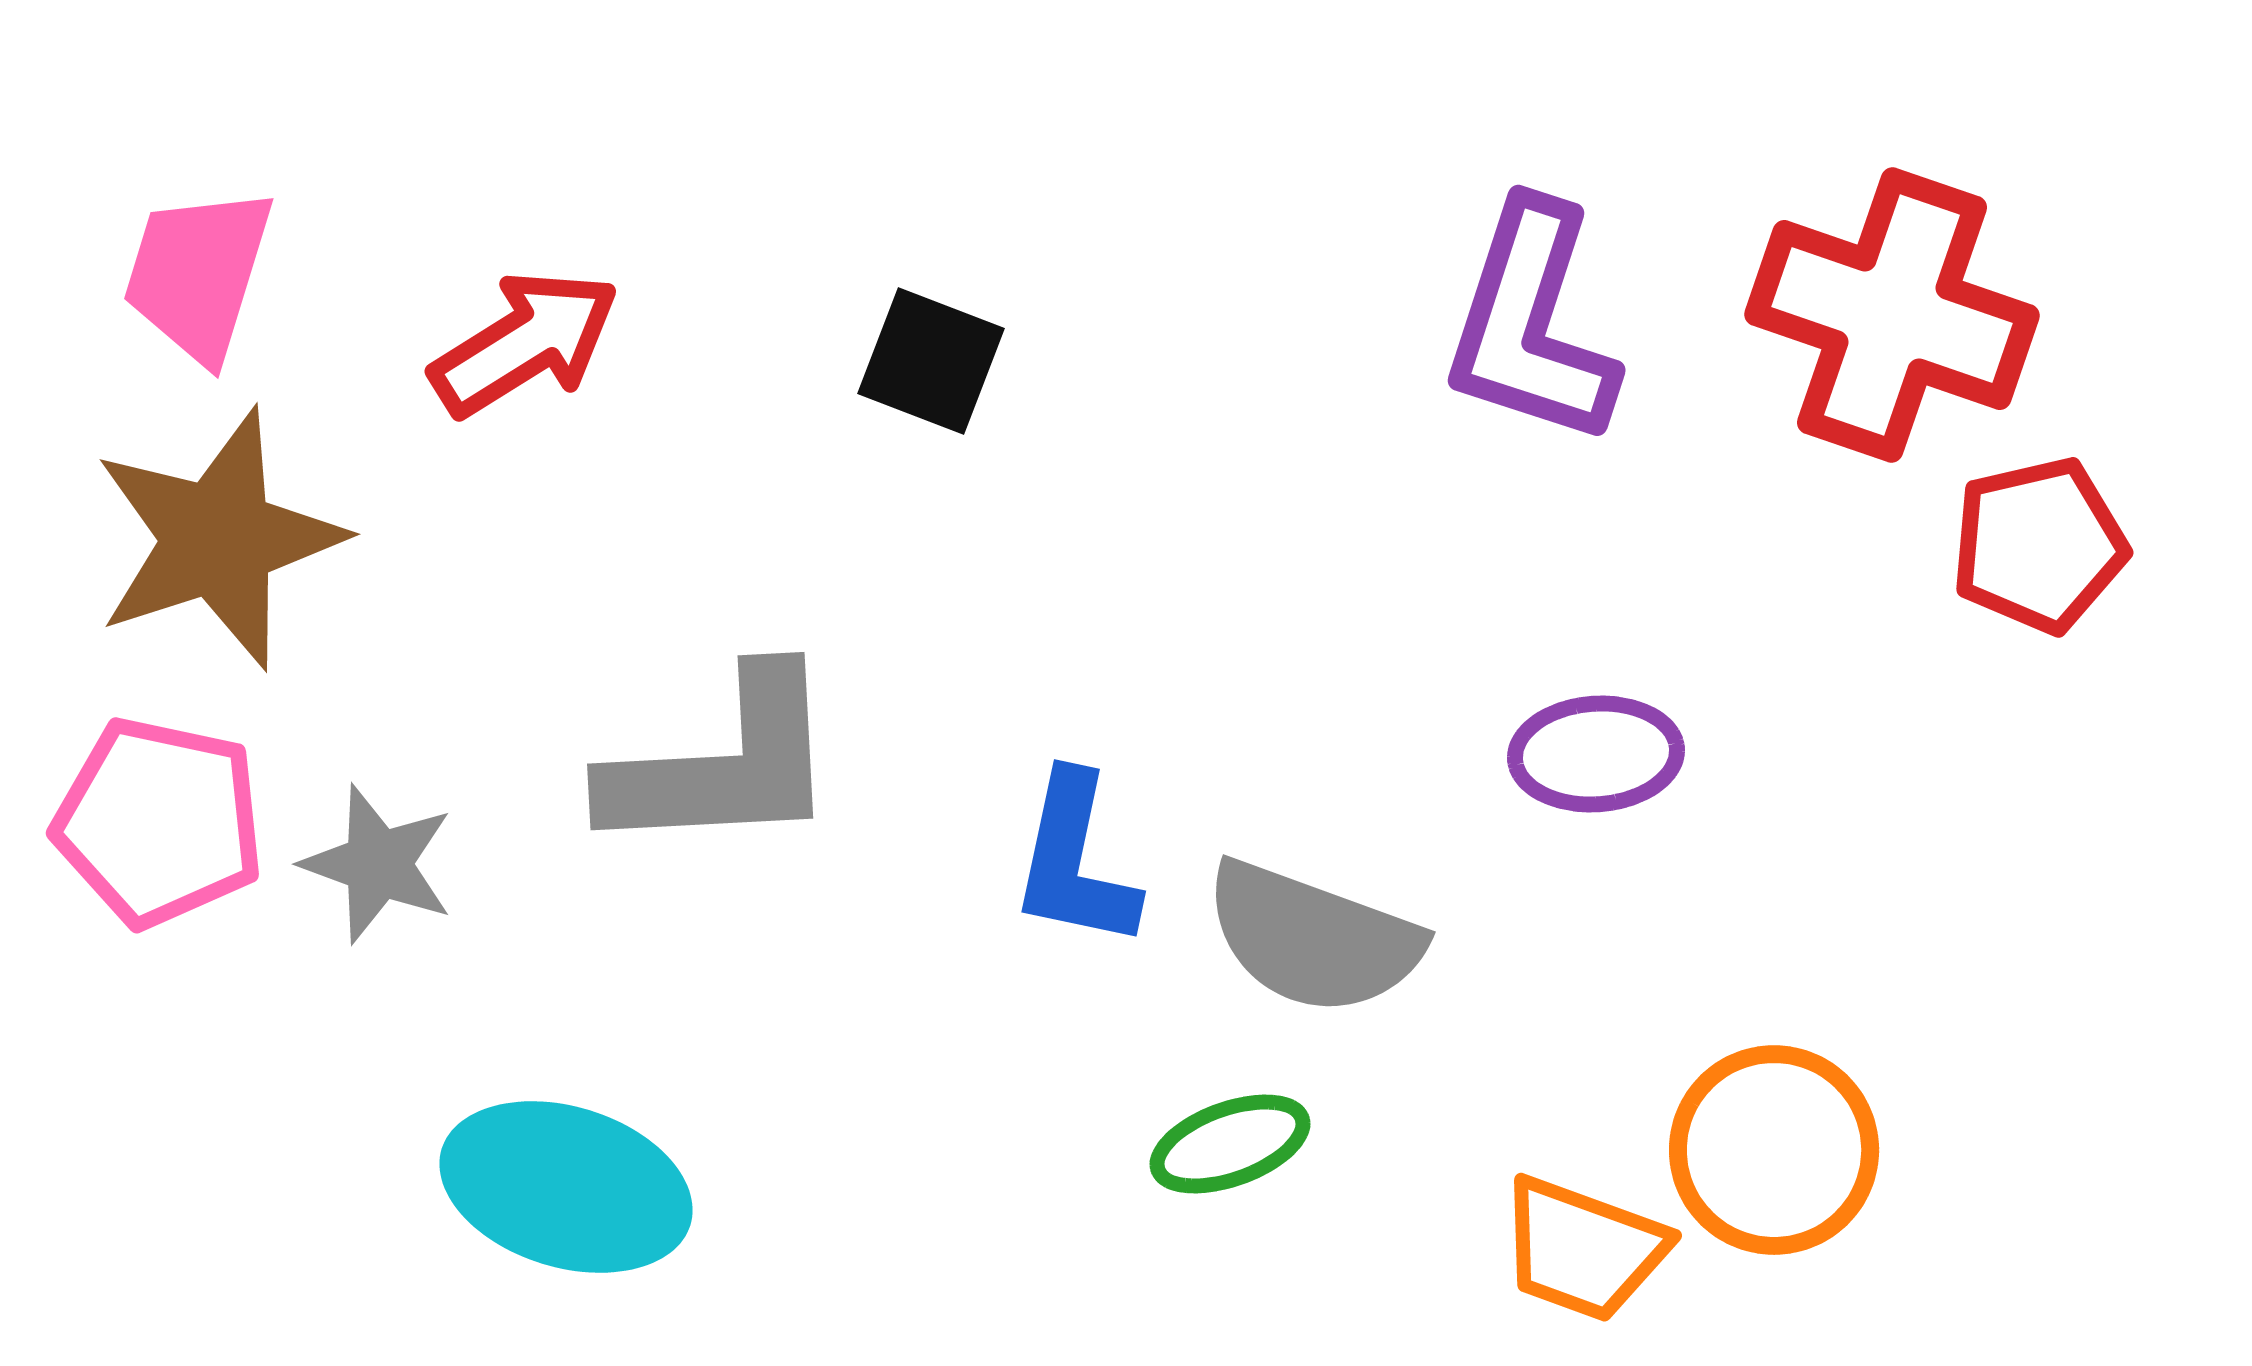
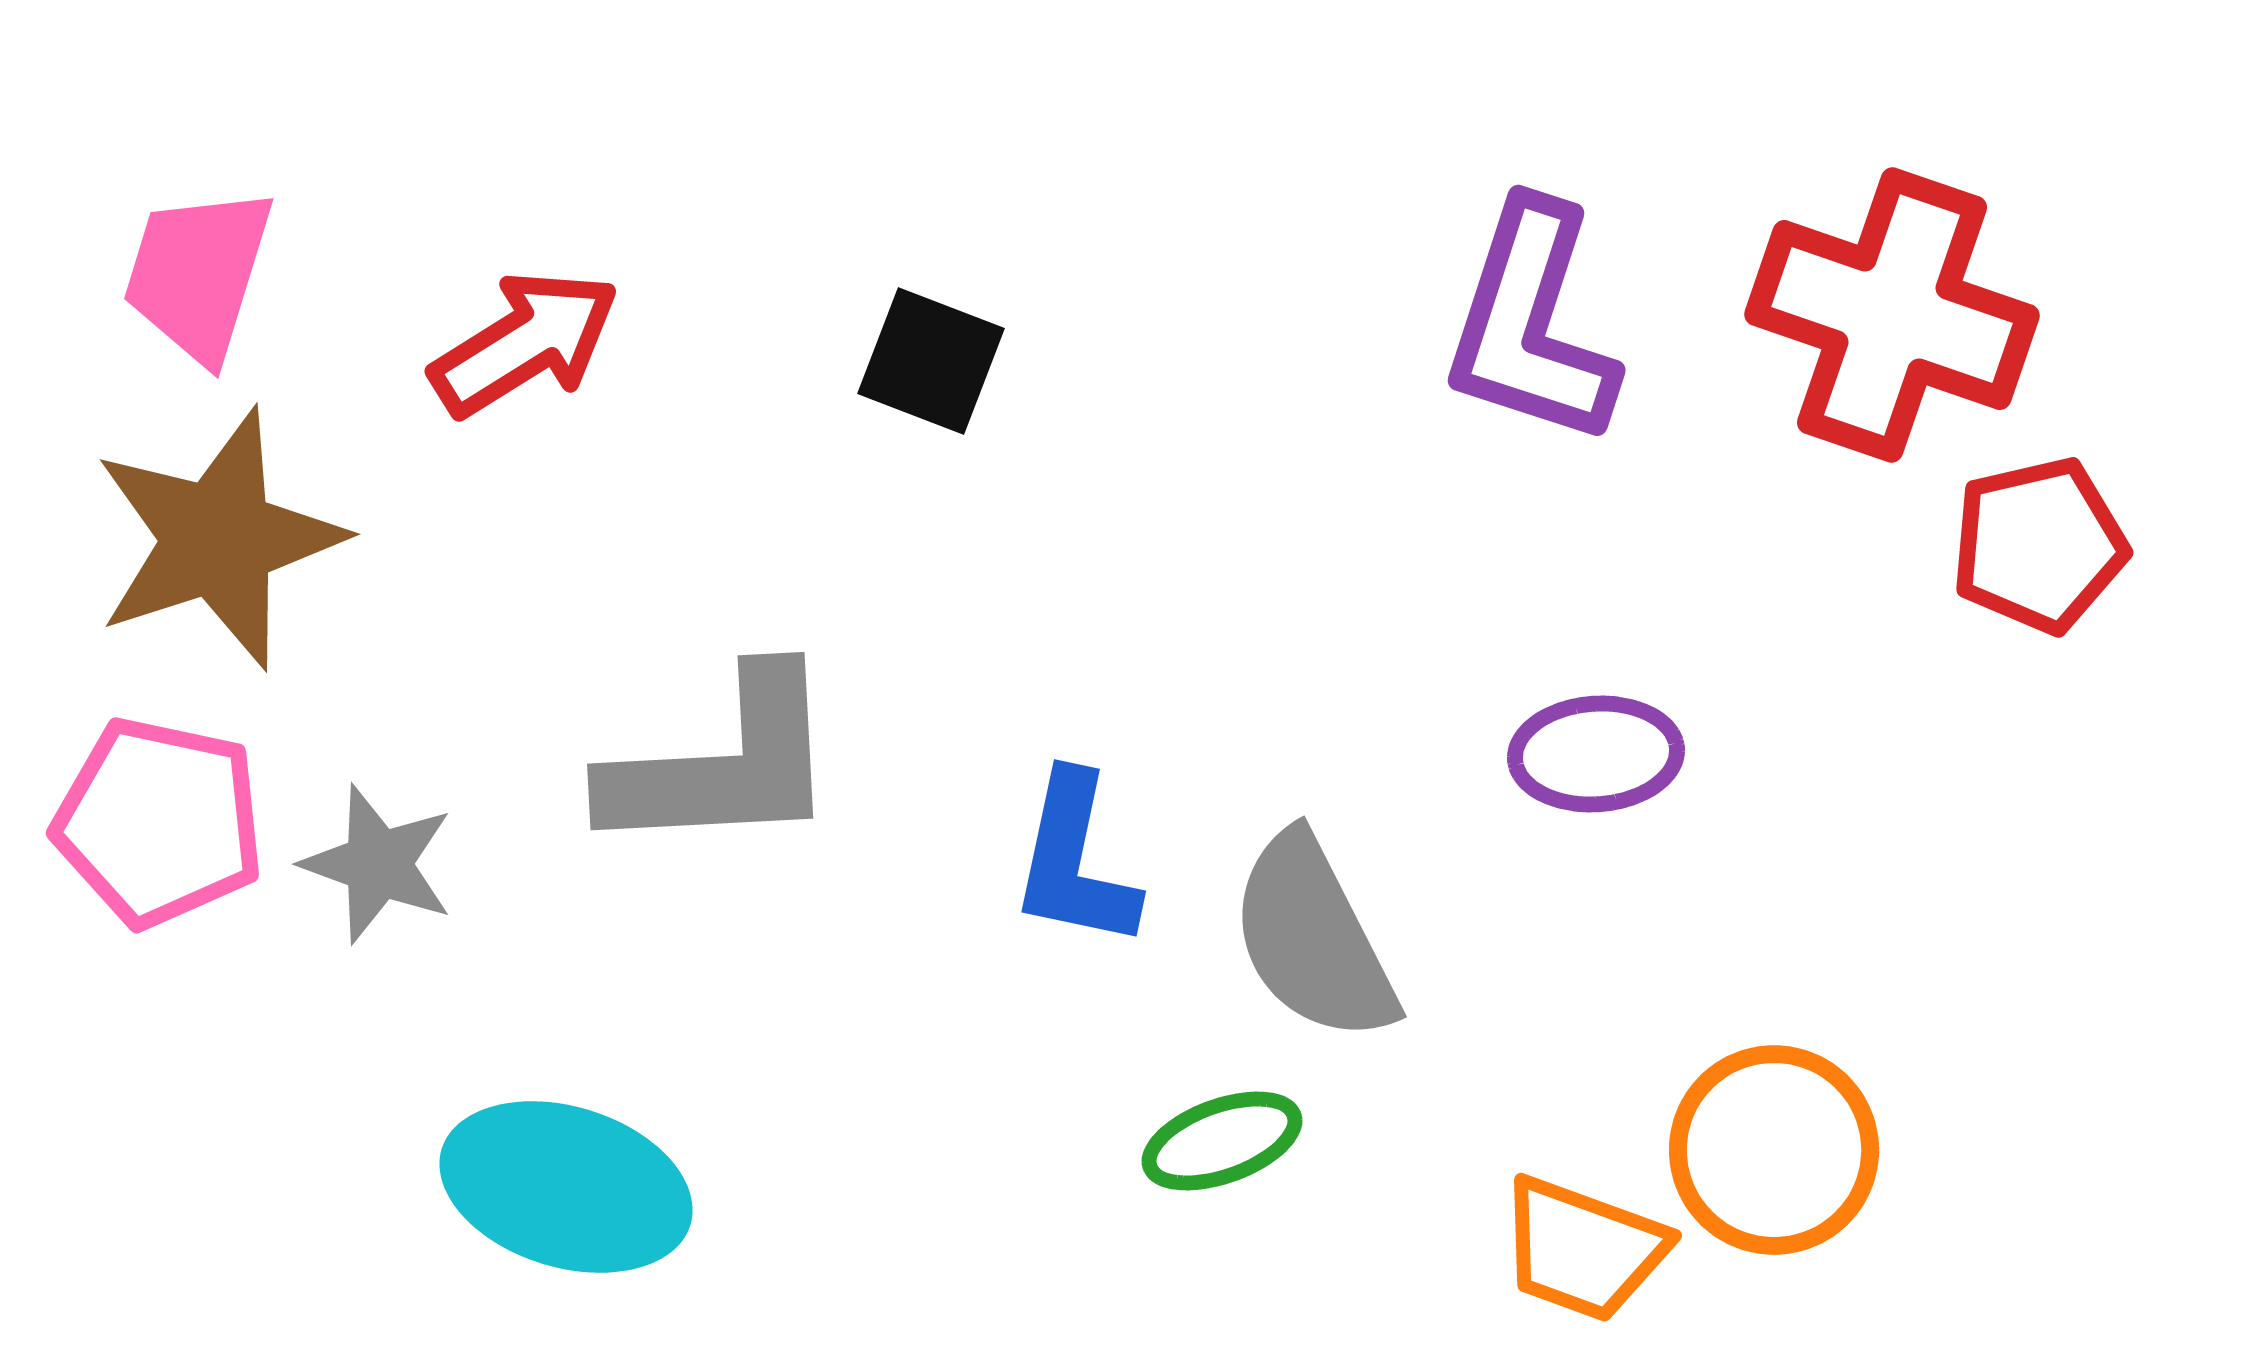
gray semicircle: rotated 43 degrees clockwise
green ellipse: moved 8 px left, 3 px up
